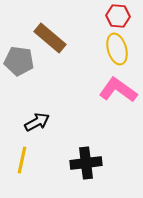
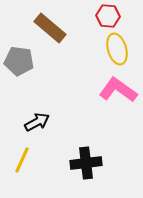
red hexagon: moved 10 px left
brown rectangle: moved 10 px up
yellow line: rotated 12 degrees clockwise
